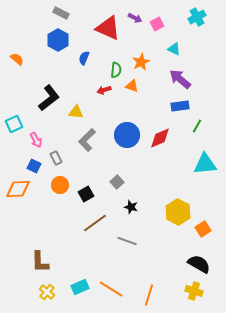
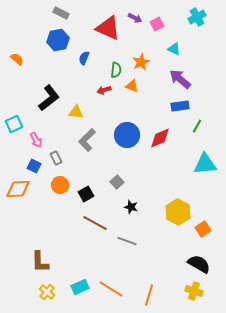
blue hexagon at (58, 40): rotated 20 degrees clockwise
brown line at (95, 223): rotated 65 degrees clockwise
